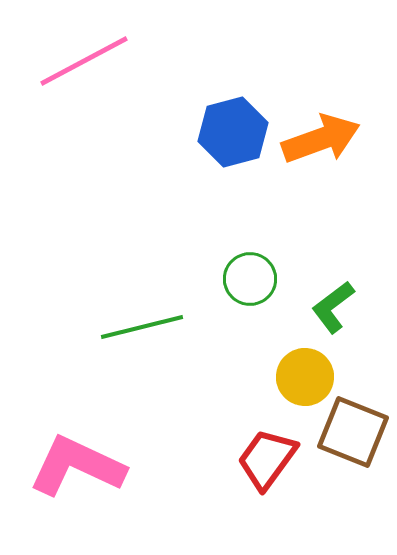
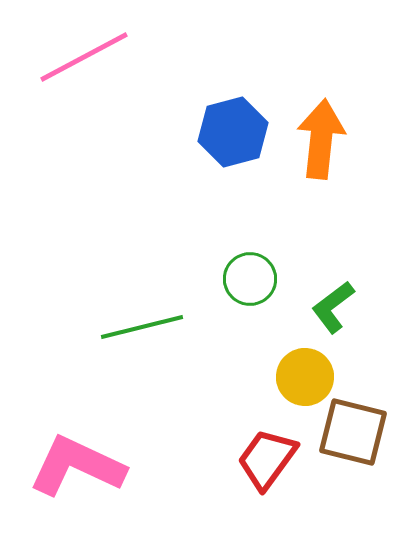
pink line: moved 4 px up
orange arrow: rotated 64 degrees counterclockwise
brown square: rotated 8 degrees counterclockwise
